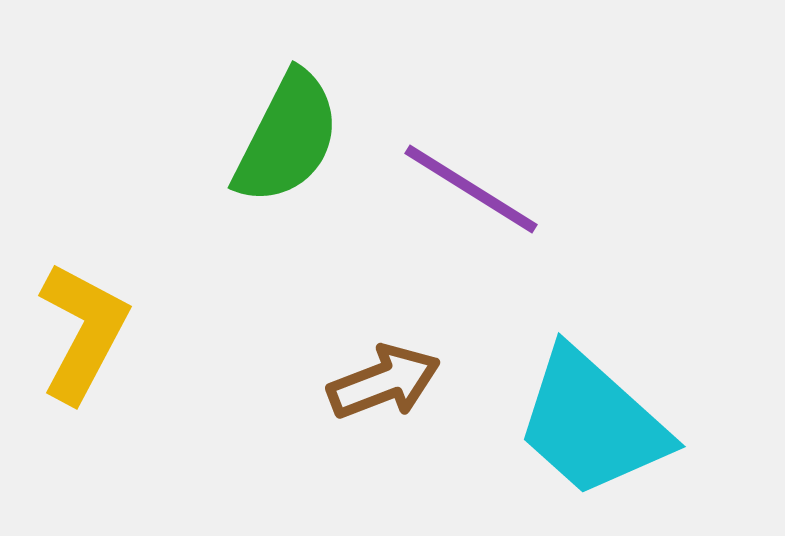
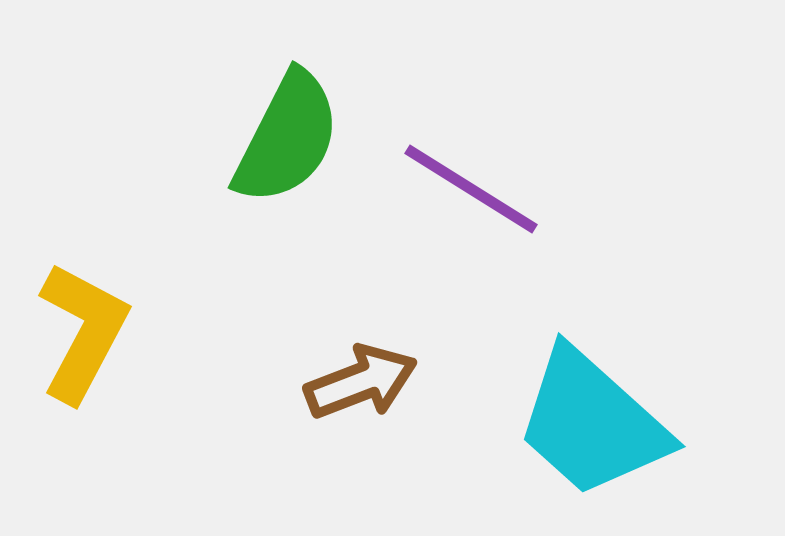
brown arrow: moved 23 px left
